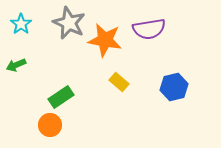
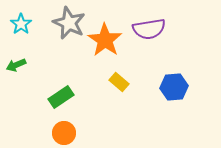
orange star: rotated 24 degrees clockwise
blue hexagon: rotated 8 degrees clockwise
orange circle: moved 14 px right, 8 px down
